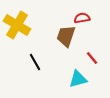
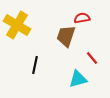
black line: moved 3 px down; rotated 42 degrees clockwise
